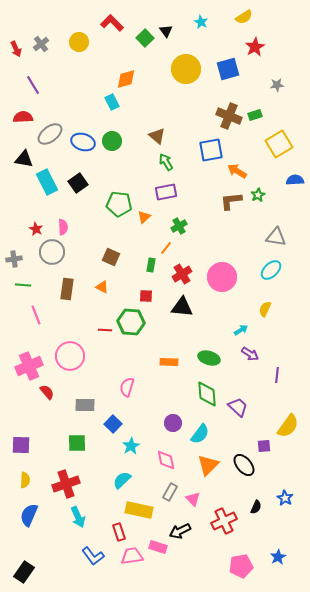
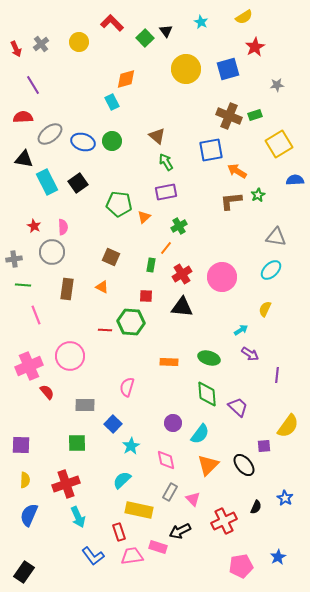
red star at (36, 229): moved 2 px left, 3 px up
